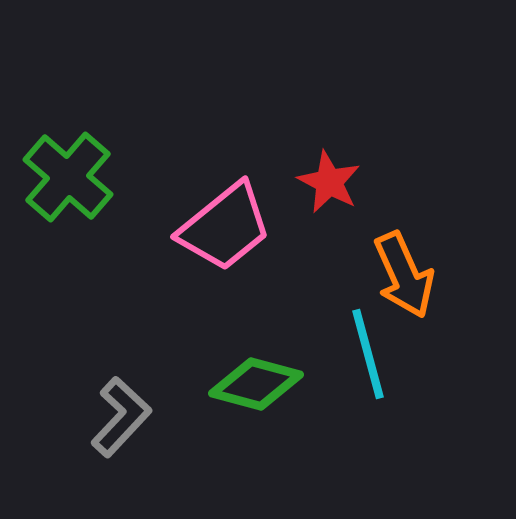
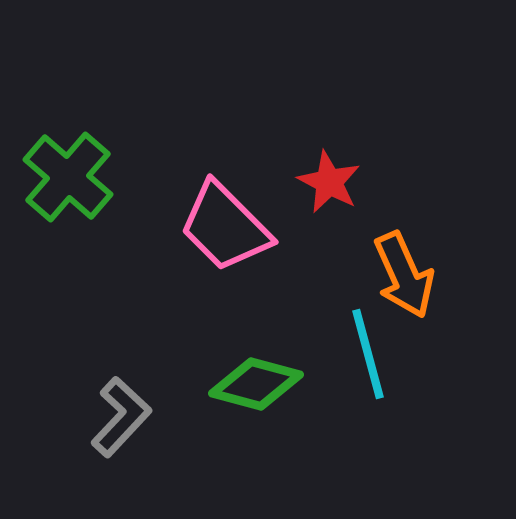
pink trapezoid: rotated 84 degrees clockwise
